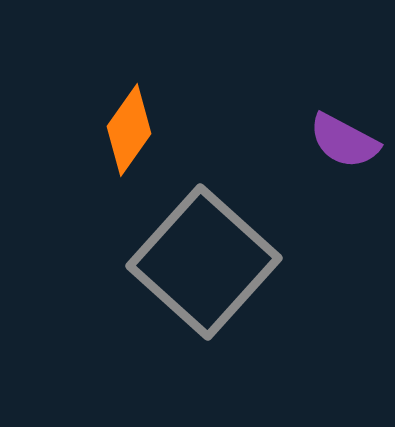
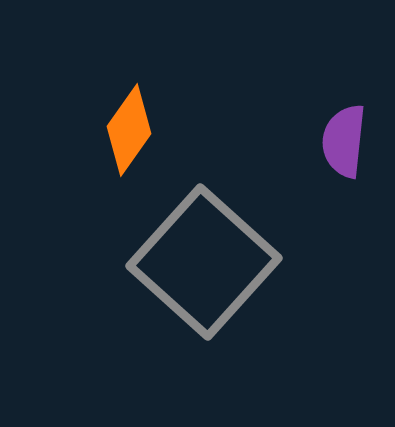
purple semicircle: rotated 68 degrees clockwise
